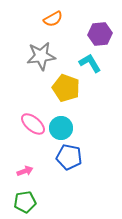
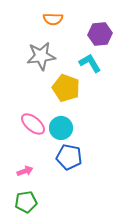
orange semicircle: rotated 30 degrees clockwise
green pentagon: moved 1 px right
